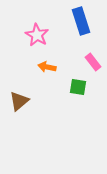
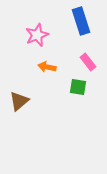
pink star: rotated 20 degrees clockwise
pink rectangle: moved 5 px left
